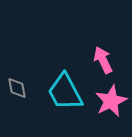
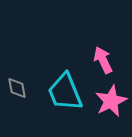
cyan trapezoid: rotated 6 degrees clockwise
